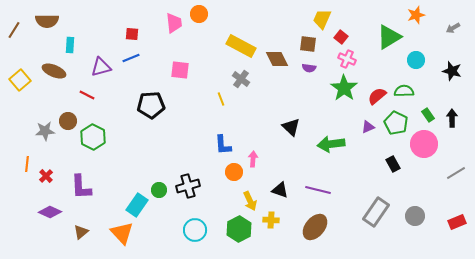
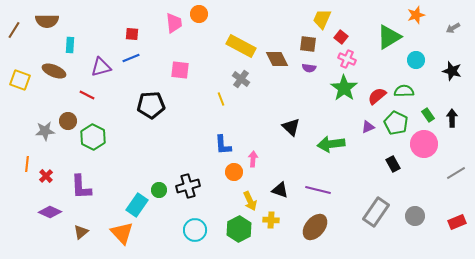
yellow square at (20, 80): rotated 30 degrees counterclockwise
